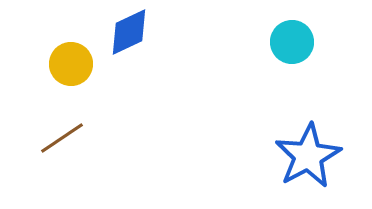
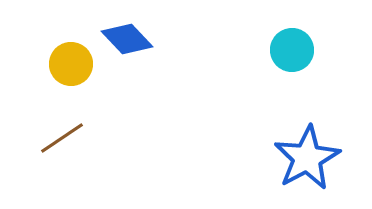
blue diamond: moved 2 px left, 7 px down; rotated 72 degrees clockwise
cyan circle: moved 8 px down
blue star: moved 1 px left, 2 px down
